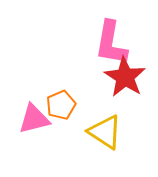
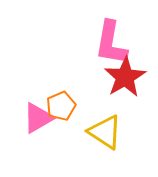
red star: rotated 9 degrees clockwise
orange pentagon: moved 1 px down
pink triangle: moved 4 px right, 1 px up; rotated 16 degrees counterclockwise
